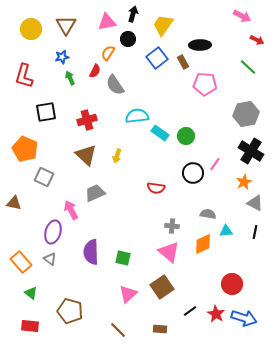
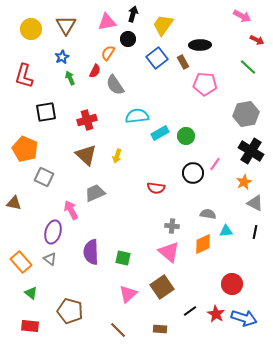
blue star at (62, 57): rotated 16 degrees counterclockwise
cyan rectangle at (160, 133): rotated 66 degrees counterclockwise
